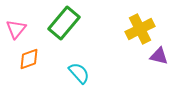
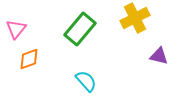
green rectangle: moved 16 px right, 6 px down
yellow cross: moved 5 px left, 11 px up
cyan semicircle: moved 7 px right, 8 px down
